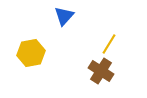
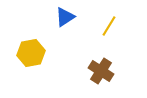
blue triangle: moved 1 px right, 1 px down; rotated 15 degrees clockwise
yellow line: moved 18 px up
